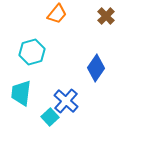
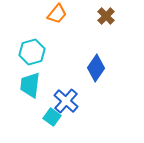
cyan trapezoid: moved 9 px right, 8 px up
cyan square: moved 2 px right; rotated 12 degrees counterclockwise
